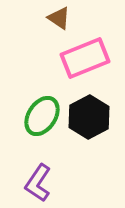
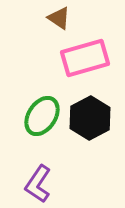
pink rectangle: rotated 6 degrees clockwise
black hexagon: moved 1 px right, 1 px down
purple L-shape: moved 1 px down
